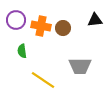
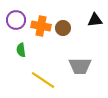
green semicircle: moved 1 px left, 1 px up
